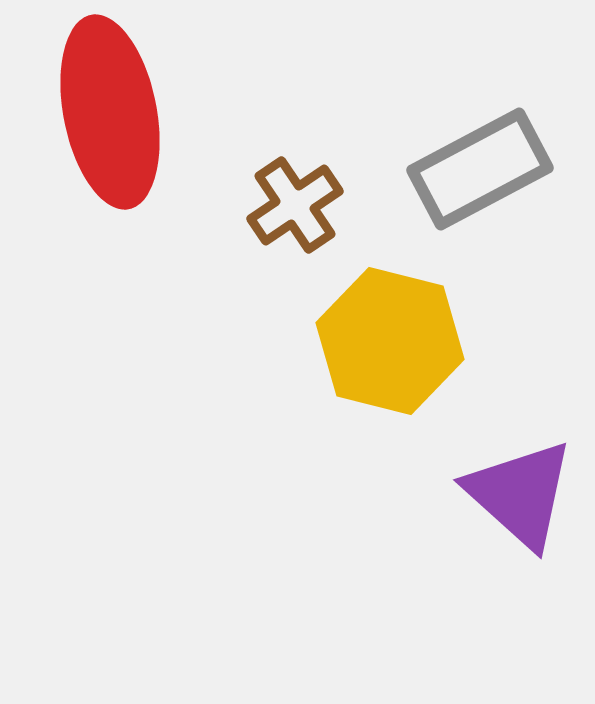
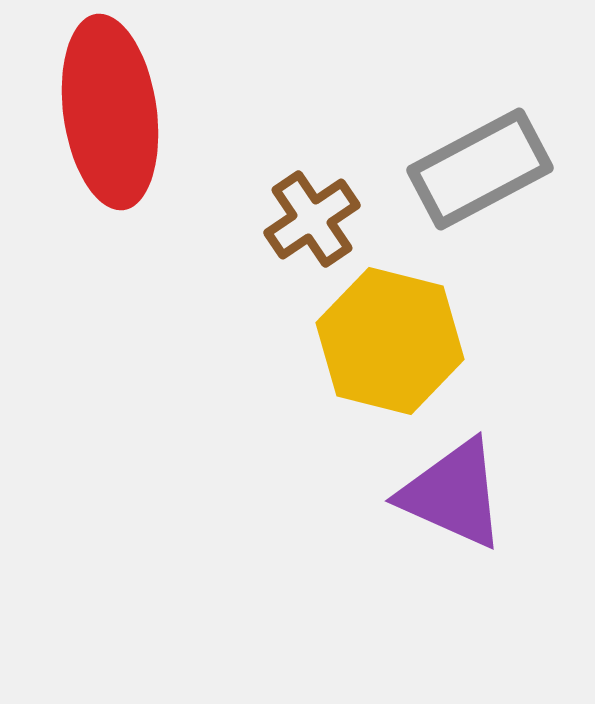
red ellipse: rotated 3 degrees clockwise
brown cross: moved 17 px right, 14 px down
purple triangle: moved 67 px left; rotated 18 degrees counterclockwise
